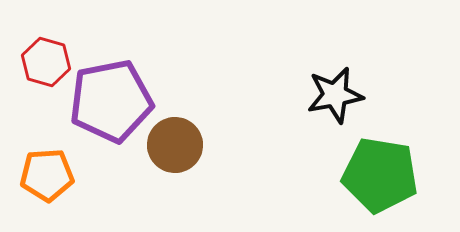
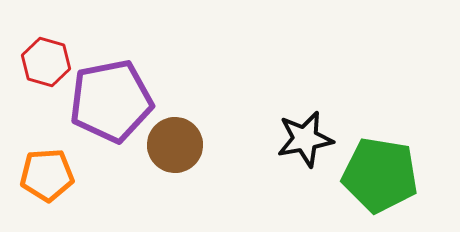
black star: moved 30 px left, 44 px down
